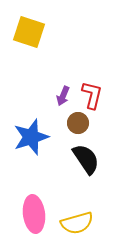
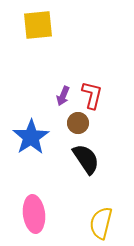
yellow square: moved 9 px right, 7 px up; rotated 24 degrees counterclockwise
blue star: rotated 15 degrees counterclockwise
yellow semicircle: moved 24 px right; rotated 120 degrees clockwise
